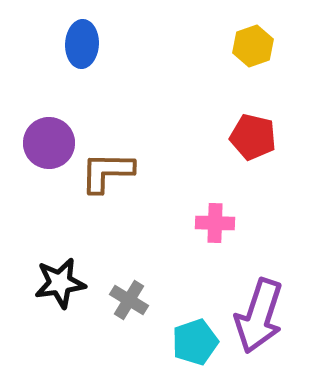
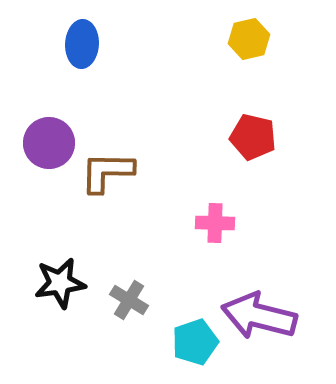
yellow hexagon: moved 4 px left, 7 px up; rotated 6 degrees clockwise
purple arrow: rotated 86 degrees clockwise
